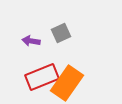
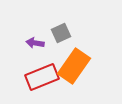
purple arrow: moved 4 px right, 2 px down
orange rectangle: moved 7 px right, 17 px up
